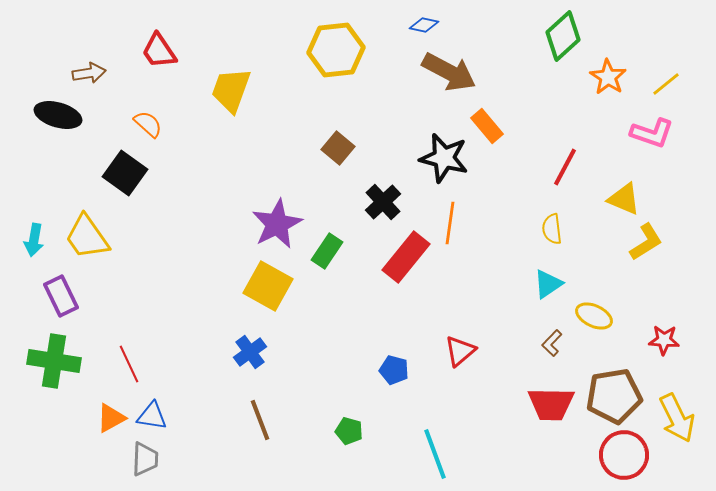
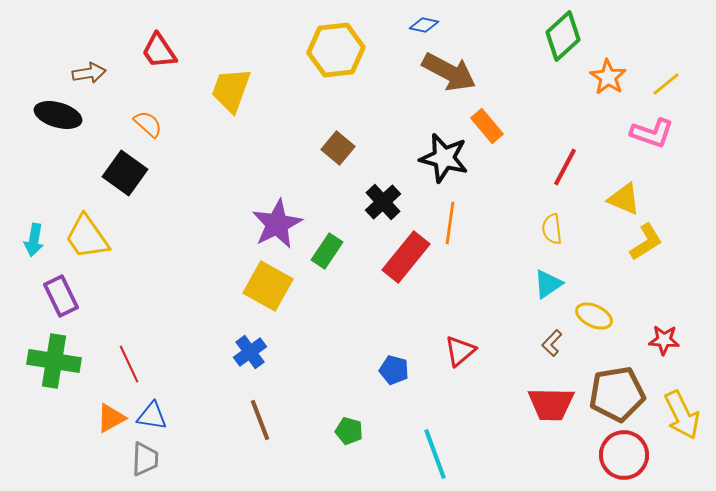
brown pentagon at (614, 396): moved 3 px right, 2 px up
yellow arrow at (677, 418): moved 5 px right, 3 px up
